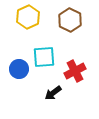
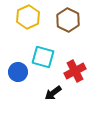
brown hexagon: moved 2 px left
cyan square: moved 1 px left; rotated 20 degrees clockwise
blue circle: moved 1 px left, 3 px down
